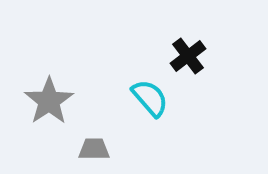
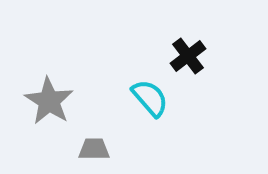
gray star: rotated 6 degrees counterclockwise
